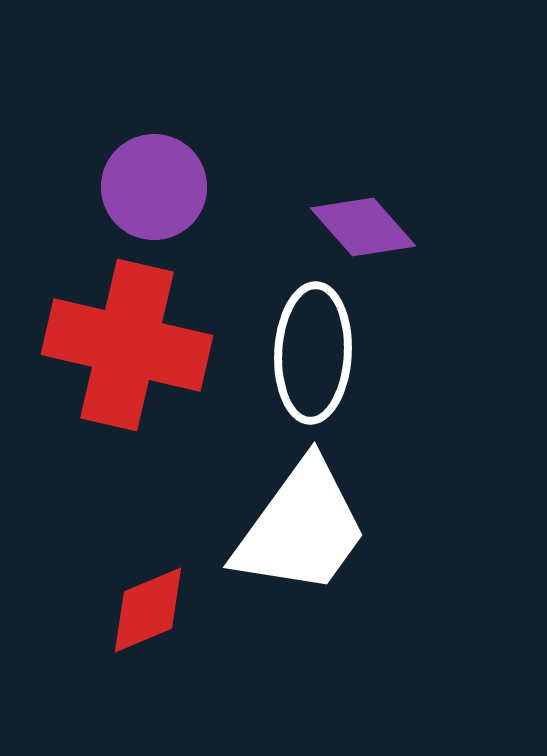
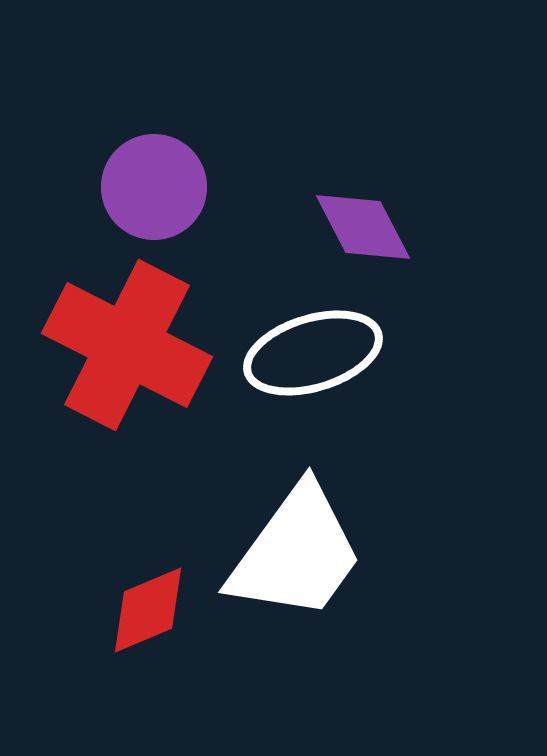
purple diamond: rotated 14 degrees clockwise
red cross: rotated 14 degrees clockwise
white ellipse: rotated 70 degrees clockwise
white trapezoid: moved 5 px left, 25 px down
